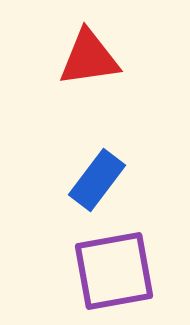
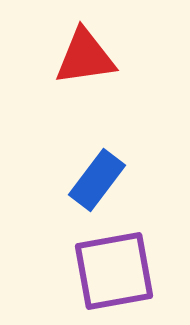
red triangle: moved 4 px left, 1 px up
